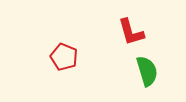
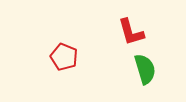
green semicircle: moved 2 px left, 2 px up
